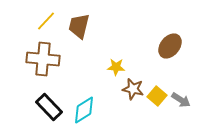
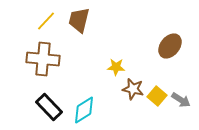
brown trapezoid: moved 6 px up
